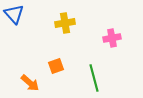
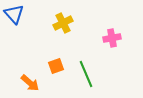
yellow cross: moved 2 px left; rotated 18 degrees counterclockwise
green line: moved 8 px left, 4 px up; rotated 8 degrees counterclockwise
